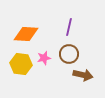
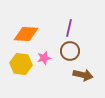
purple line: moved 1 px down
brown circle: moved 1 px right, 3 px up
